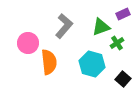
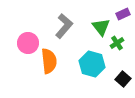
green triangle: rotated 48 degrees counterclockwise
orange semicircle: moved 1 px up
